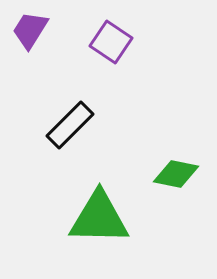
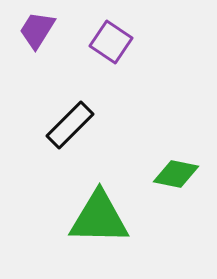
purple trapezoid: moved 7 px right
